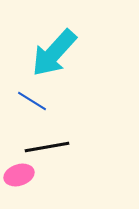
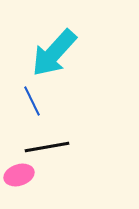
blue line: rotated 32 degrees clockwise
